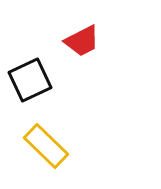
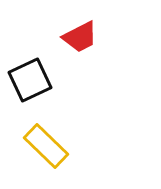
red trapezoid: moved 2 px left, 4 px up
